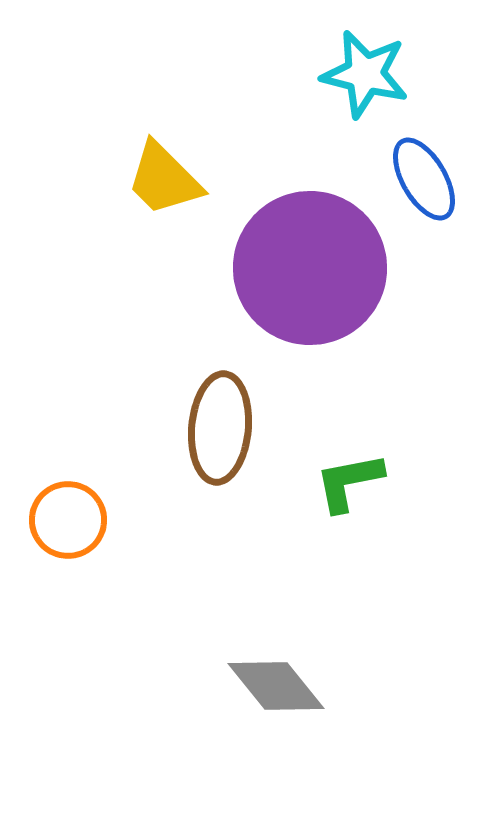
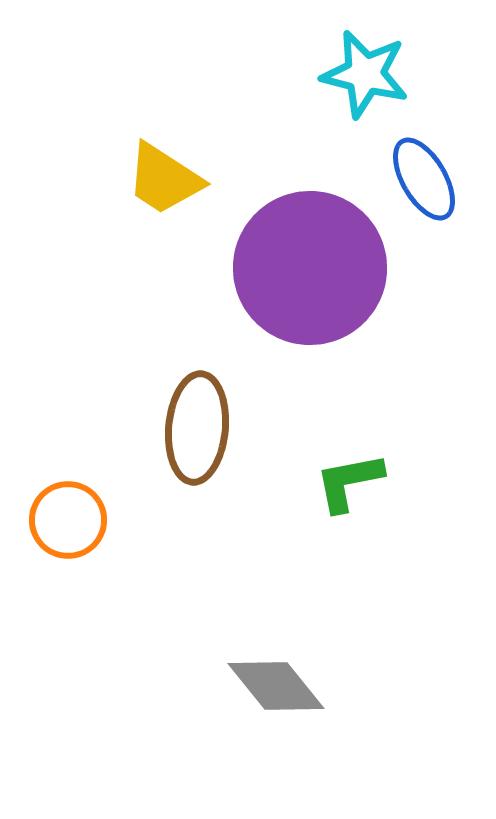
yellow trapezoid: rotated 12 degrees counterclockwise
brown ellipse: moved 23 px left
